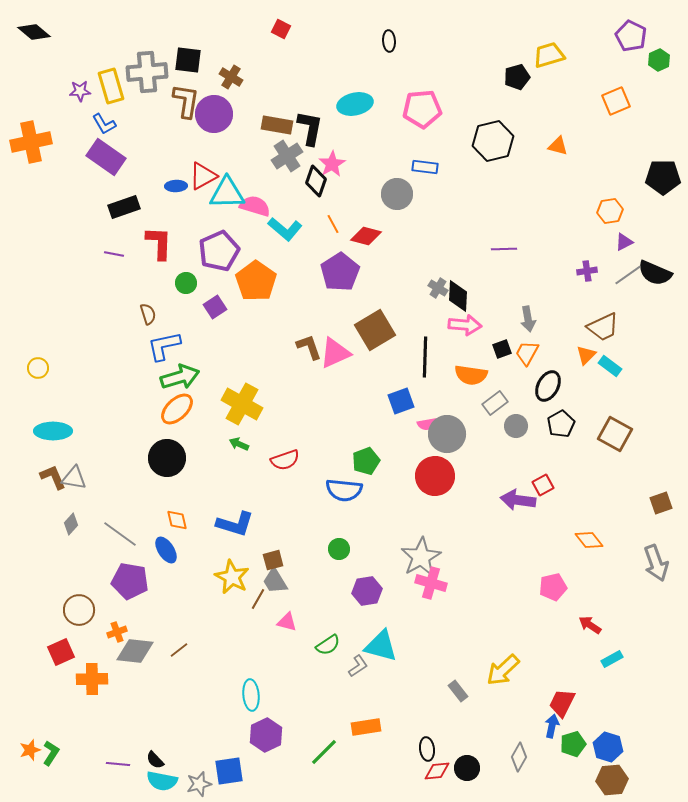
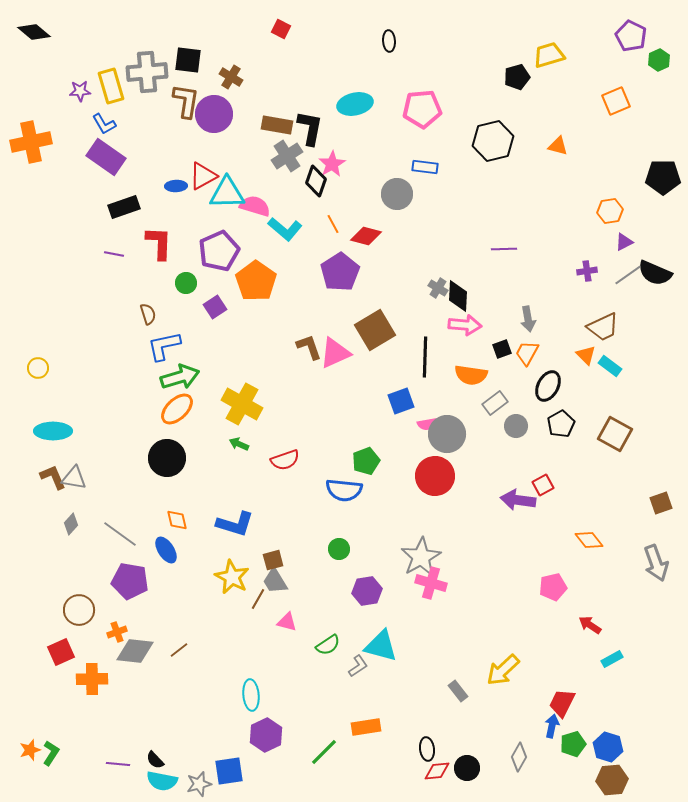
orange triangle at (586, 355): rotated 30 degrees counterclockwise
